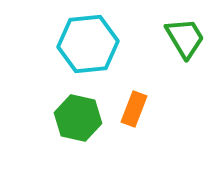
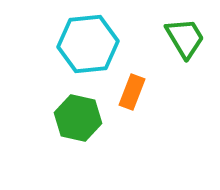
orange rectangle: moved 2 px left, 17 px up
